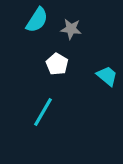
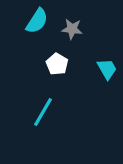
cyan semicircle: moved 1 px down
gray star: moved 1 px right
cyan trapezoid: moved 7 px up; rotated 20 degrees clockwise
